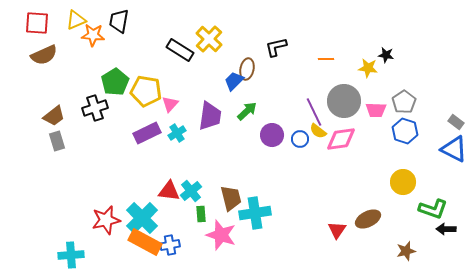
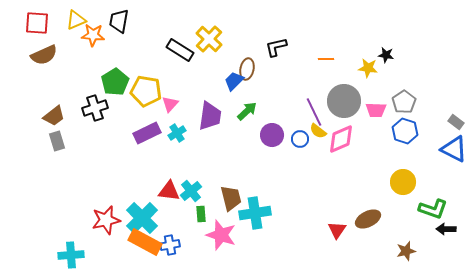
pink diamond at (341, 139): rotated 16 degrees counterclockwise
